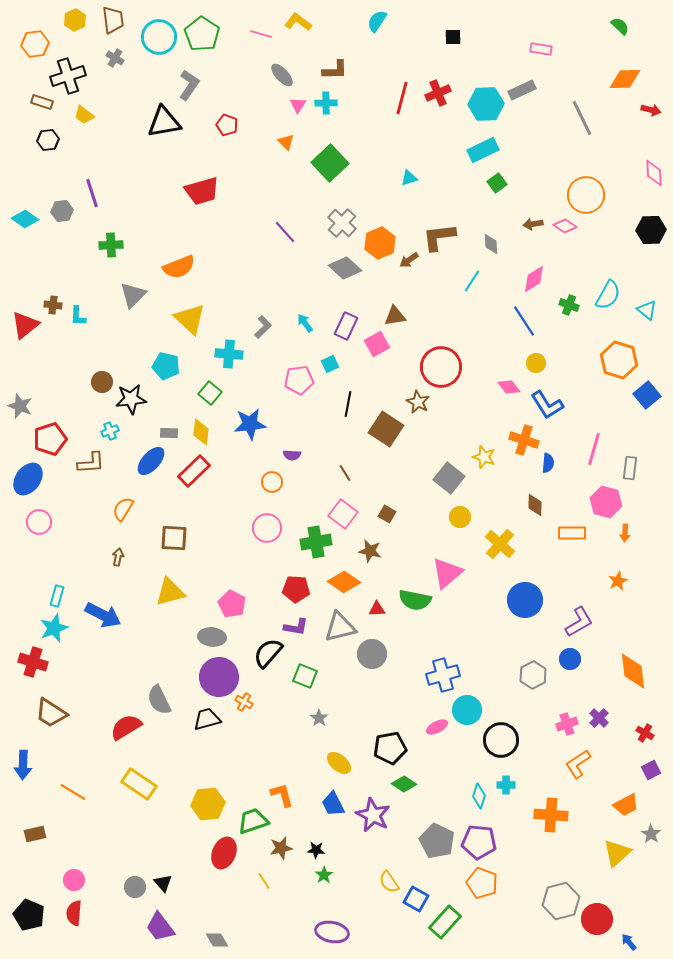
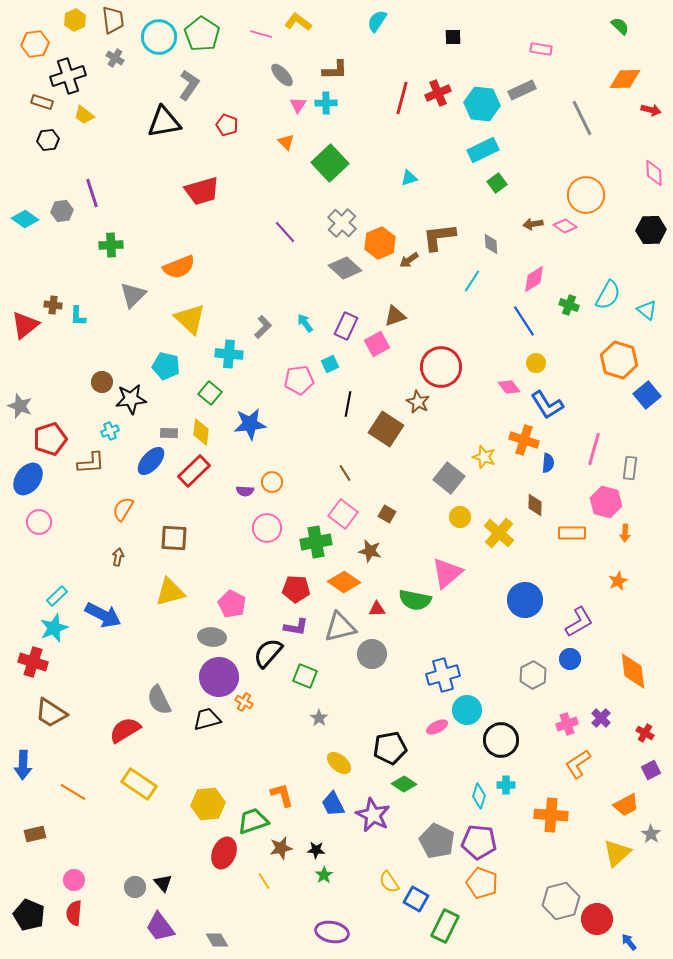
cyan hexagon at (486, 104): moved 4 px left; rotated 8 degrees clockwise
brown triangle at (395, 316): rotated 10 degrees counterclockwise
purple semicircle at (292, 455): moved 47 px left, 36 px down
yellow cross at (500, 544): moved 1 px left, 11 px up
cyan rectangle at (57, 596): rotated 30 degrees clockwise
purple cross at (599, 718): moved 2 px right
red semicircle at (126, 727): moved 1 px left, 3 px down
green rectangle at (445, 922): moved 4 px down; rotated 16 degrees counterclockwise
